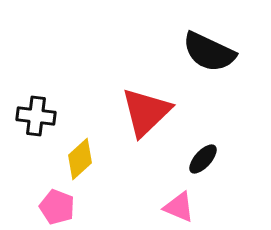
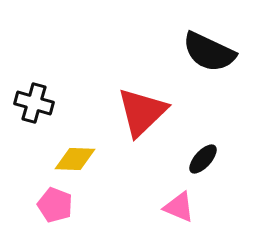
red triangle: moved 4 px left
black cross: moved 2 px left, 13 px up; rotated 9 degrees clockwise
yellow diamond: moved 5 px left; rotated 45 degrees clockwise
pink pentagon: moved 2 px left, 2 px up
